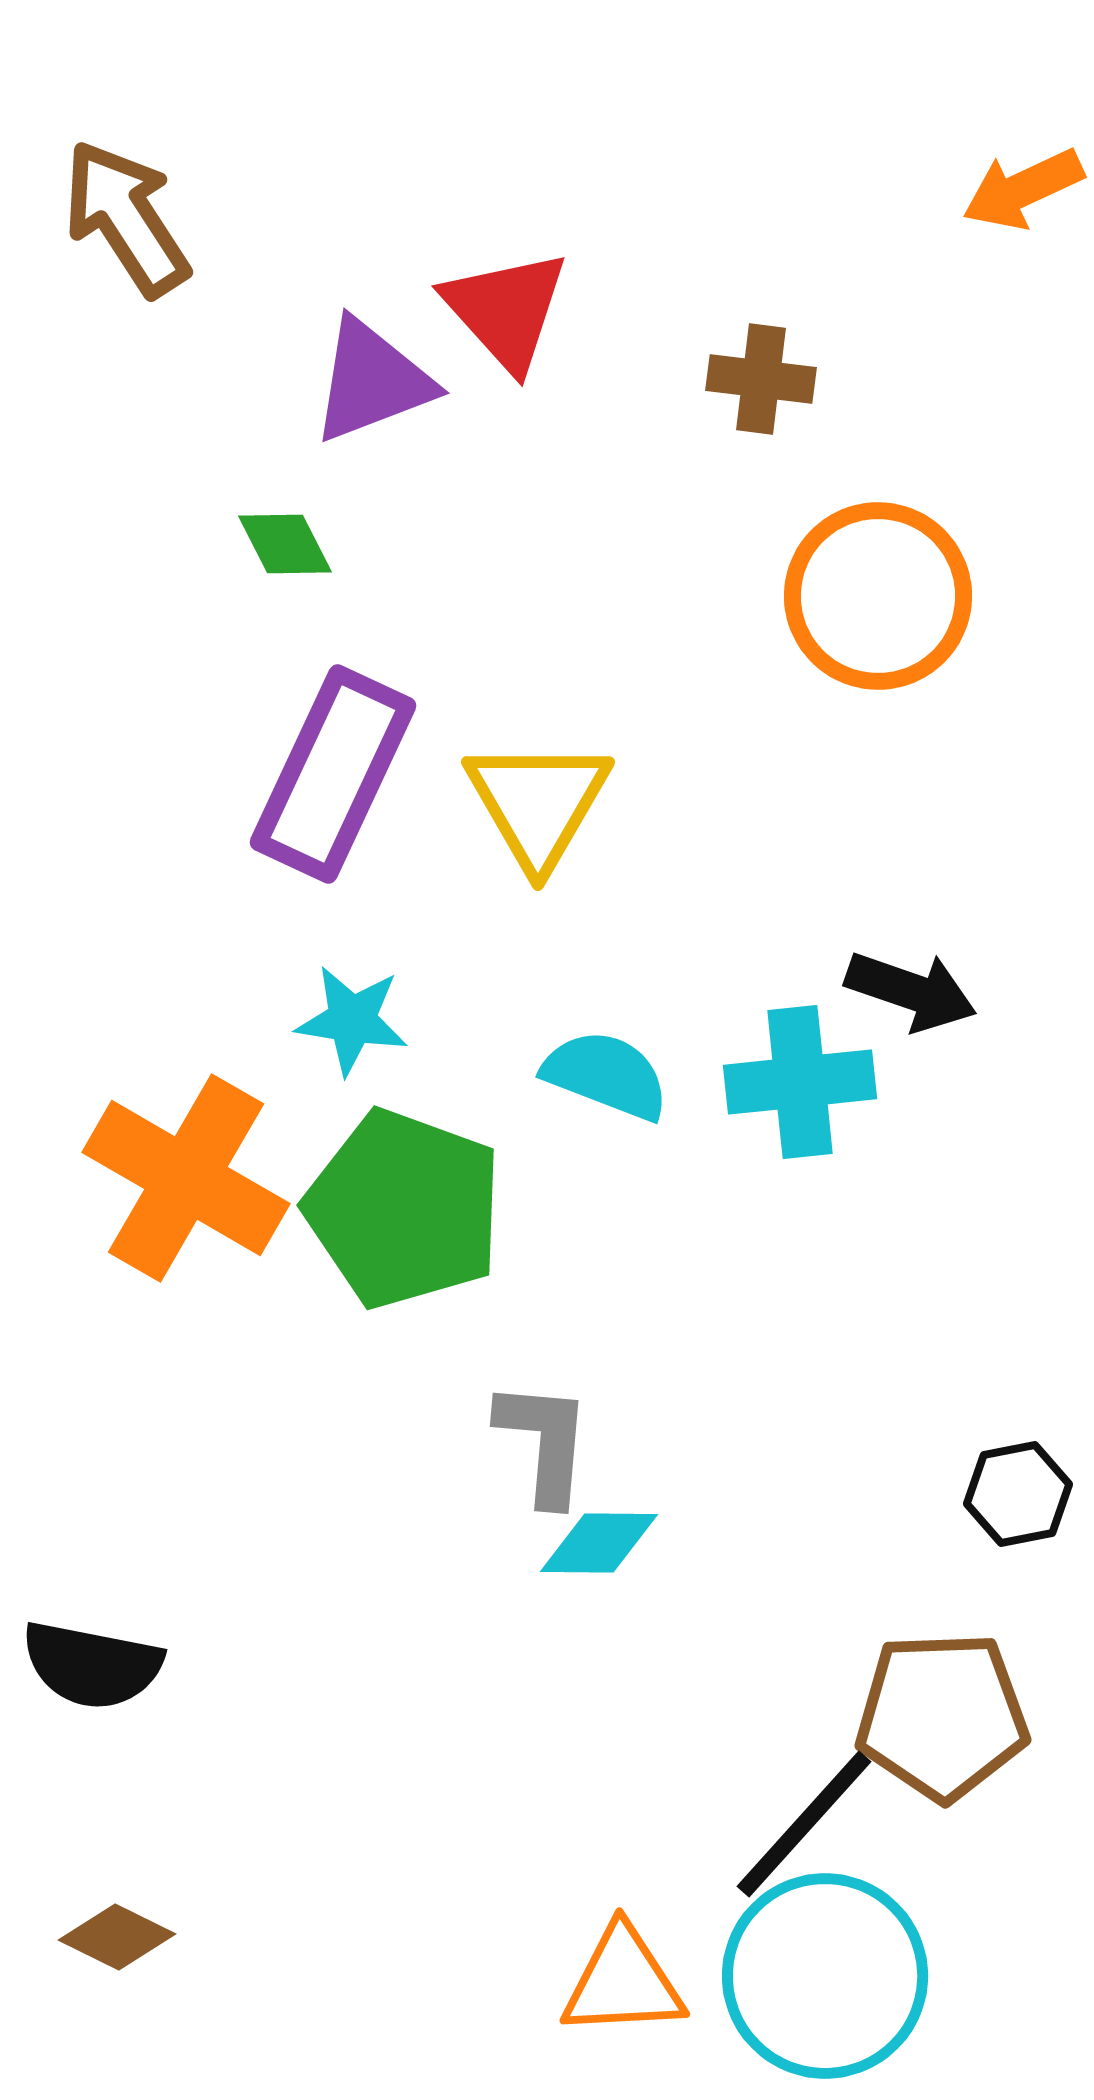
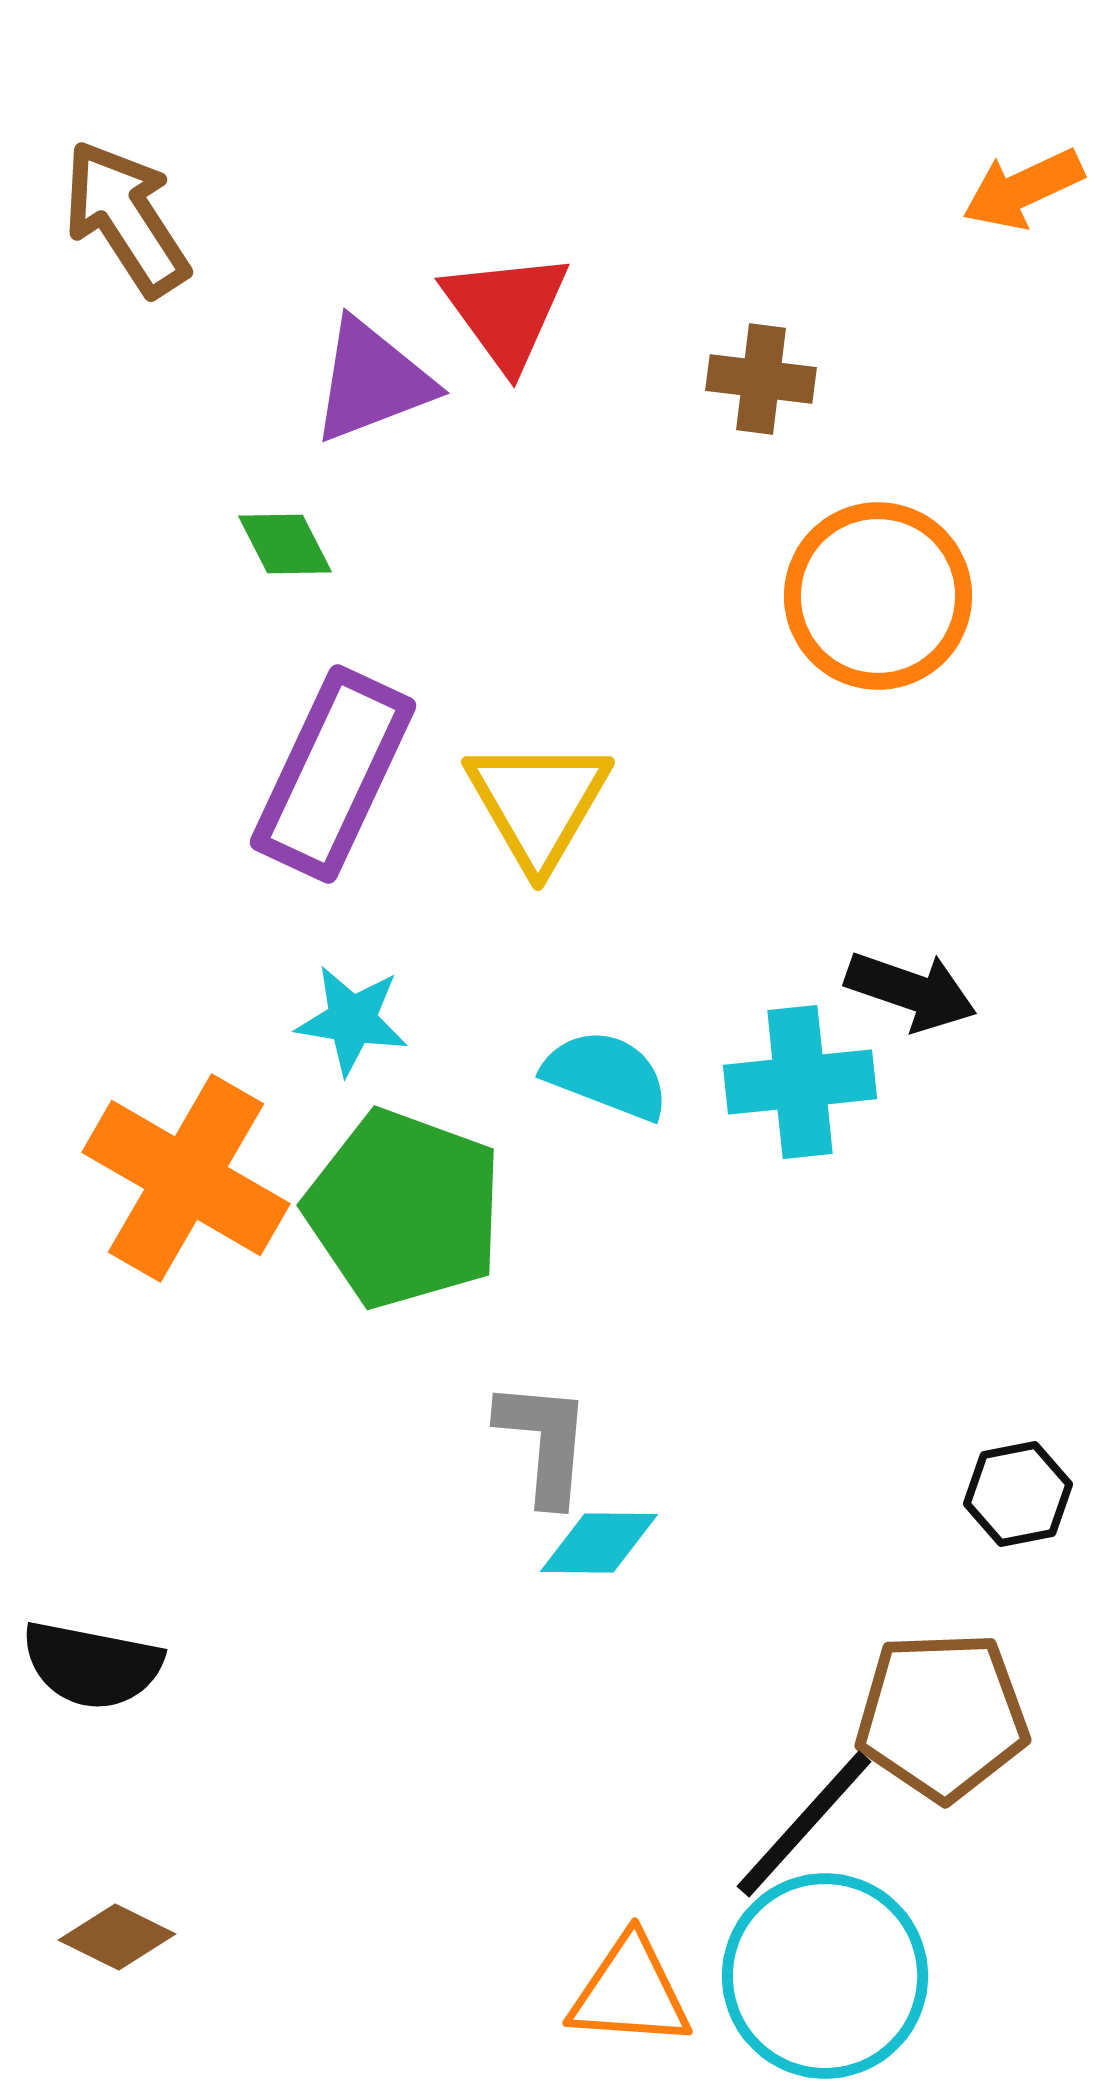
red triangle: rotated 6 degrees clockwise
orange triangle: moved 7 px right, 10 px down; rotated 7 degrees clockwise
